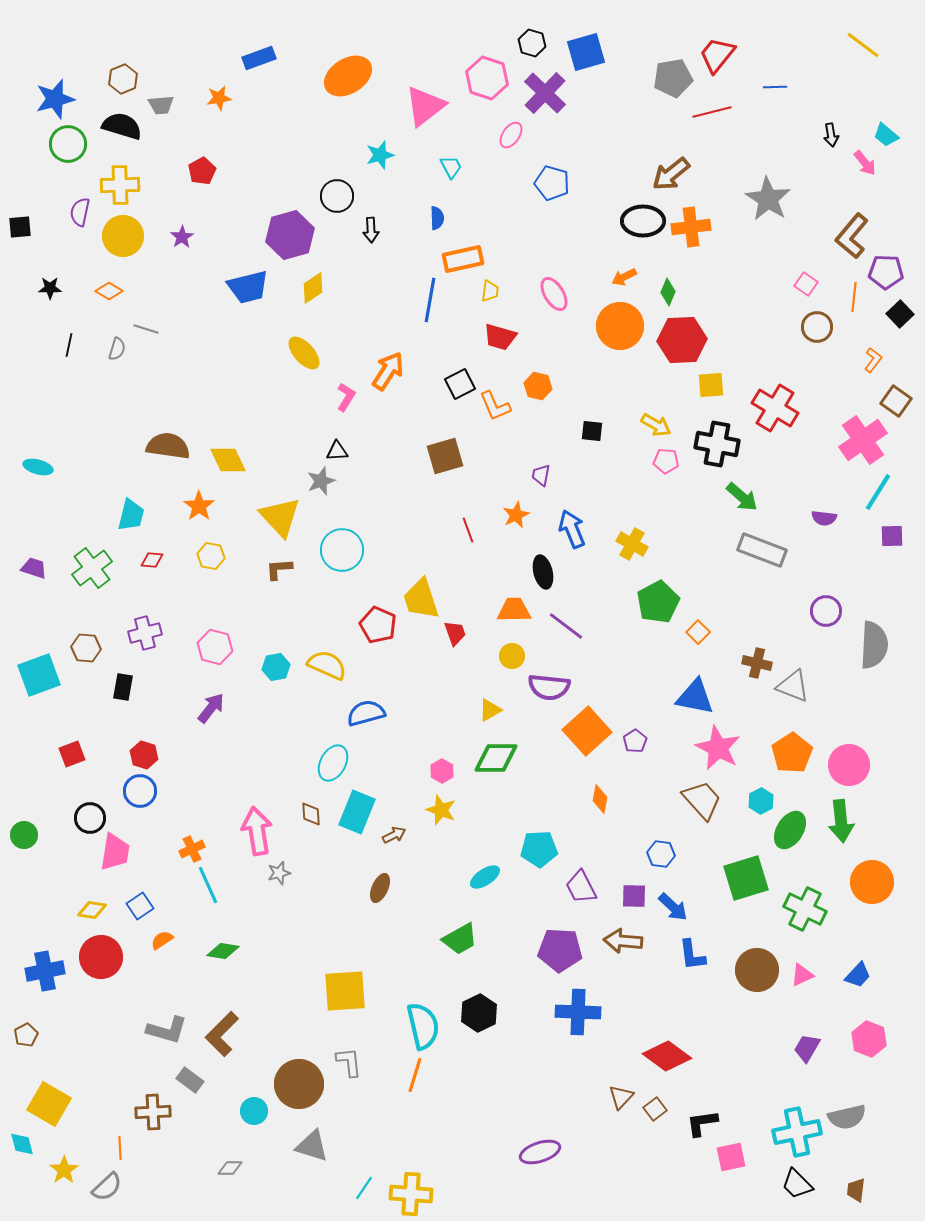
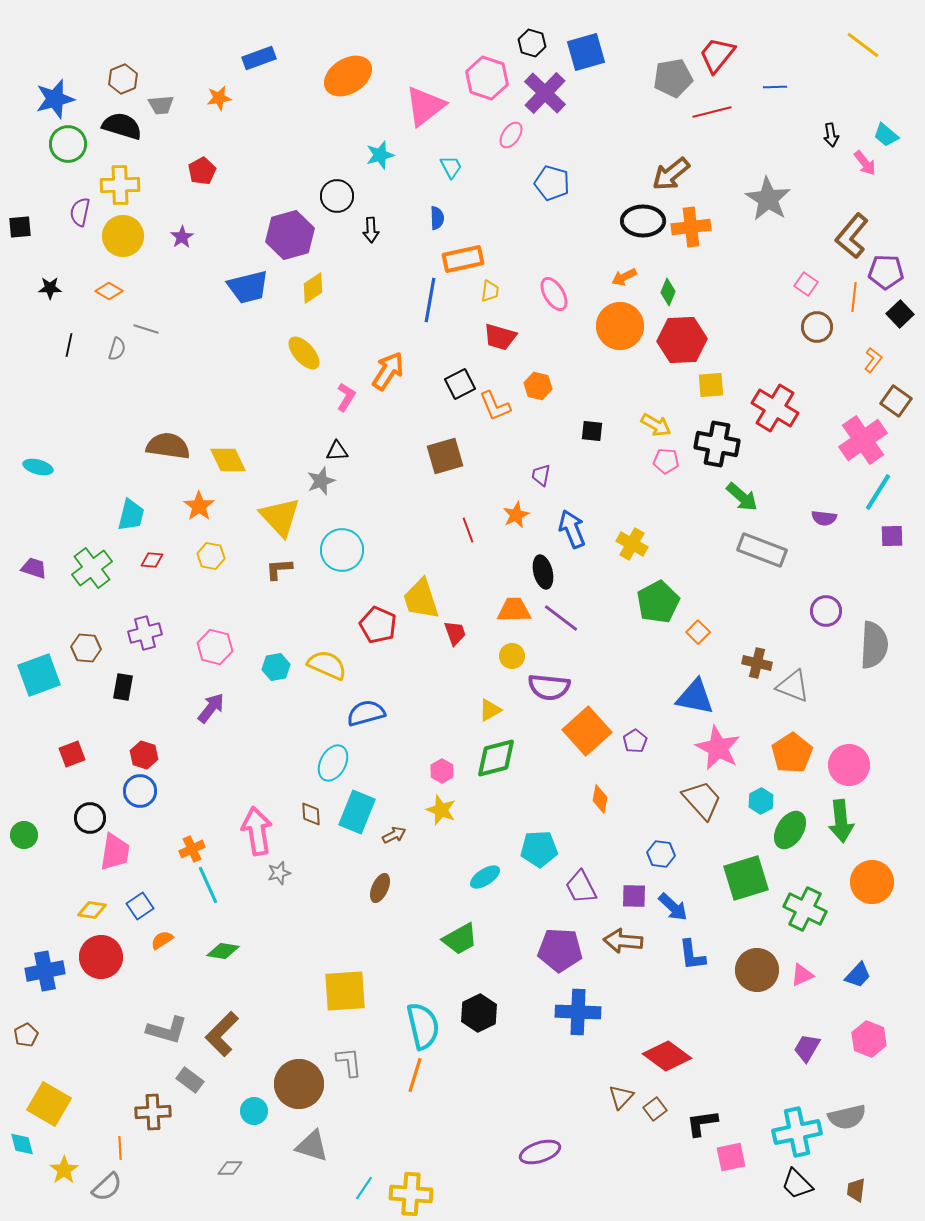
purple line at (566, 626): moved 5 px left, 8 px up
green diamond at (496, 758): rotated 15 degrees counterclockwise
